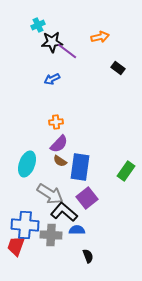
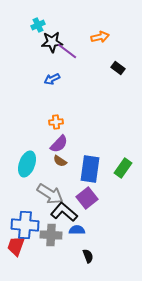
blue rectangle: moved 10 px right, 2 px down
green rectangle: moved 3 px left, 3 px up
